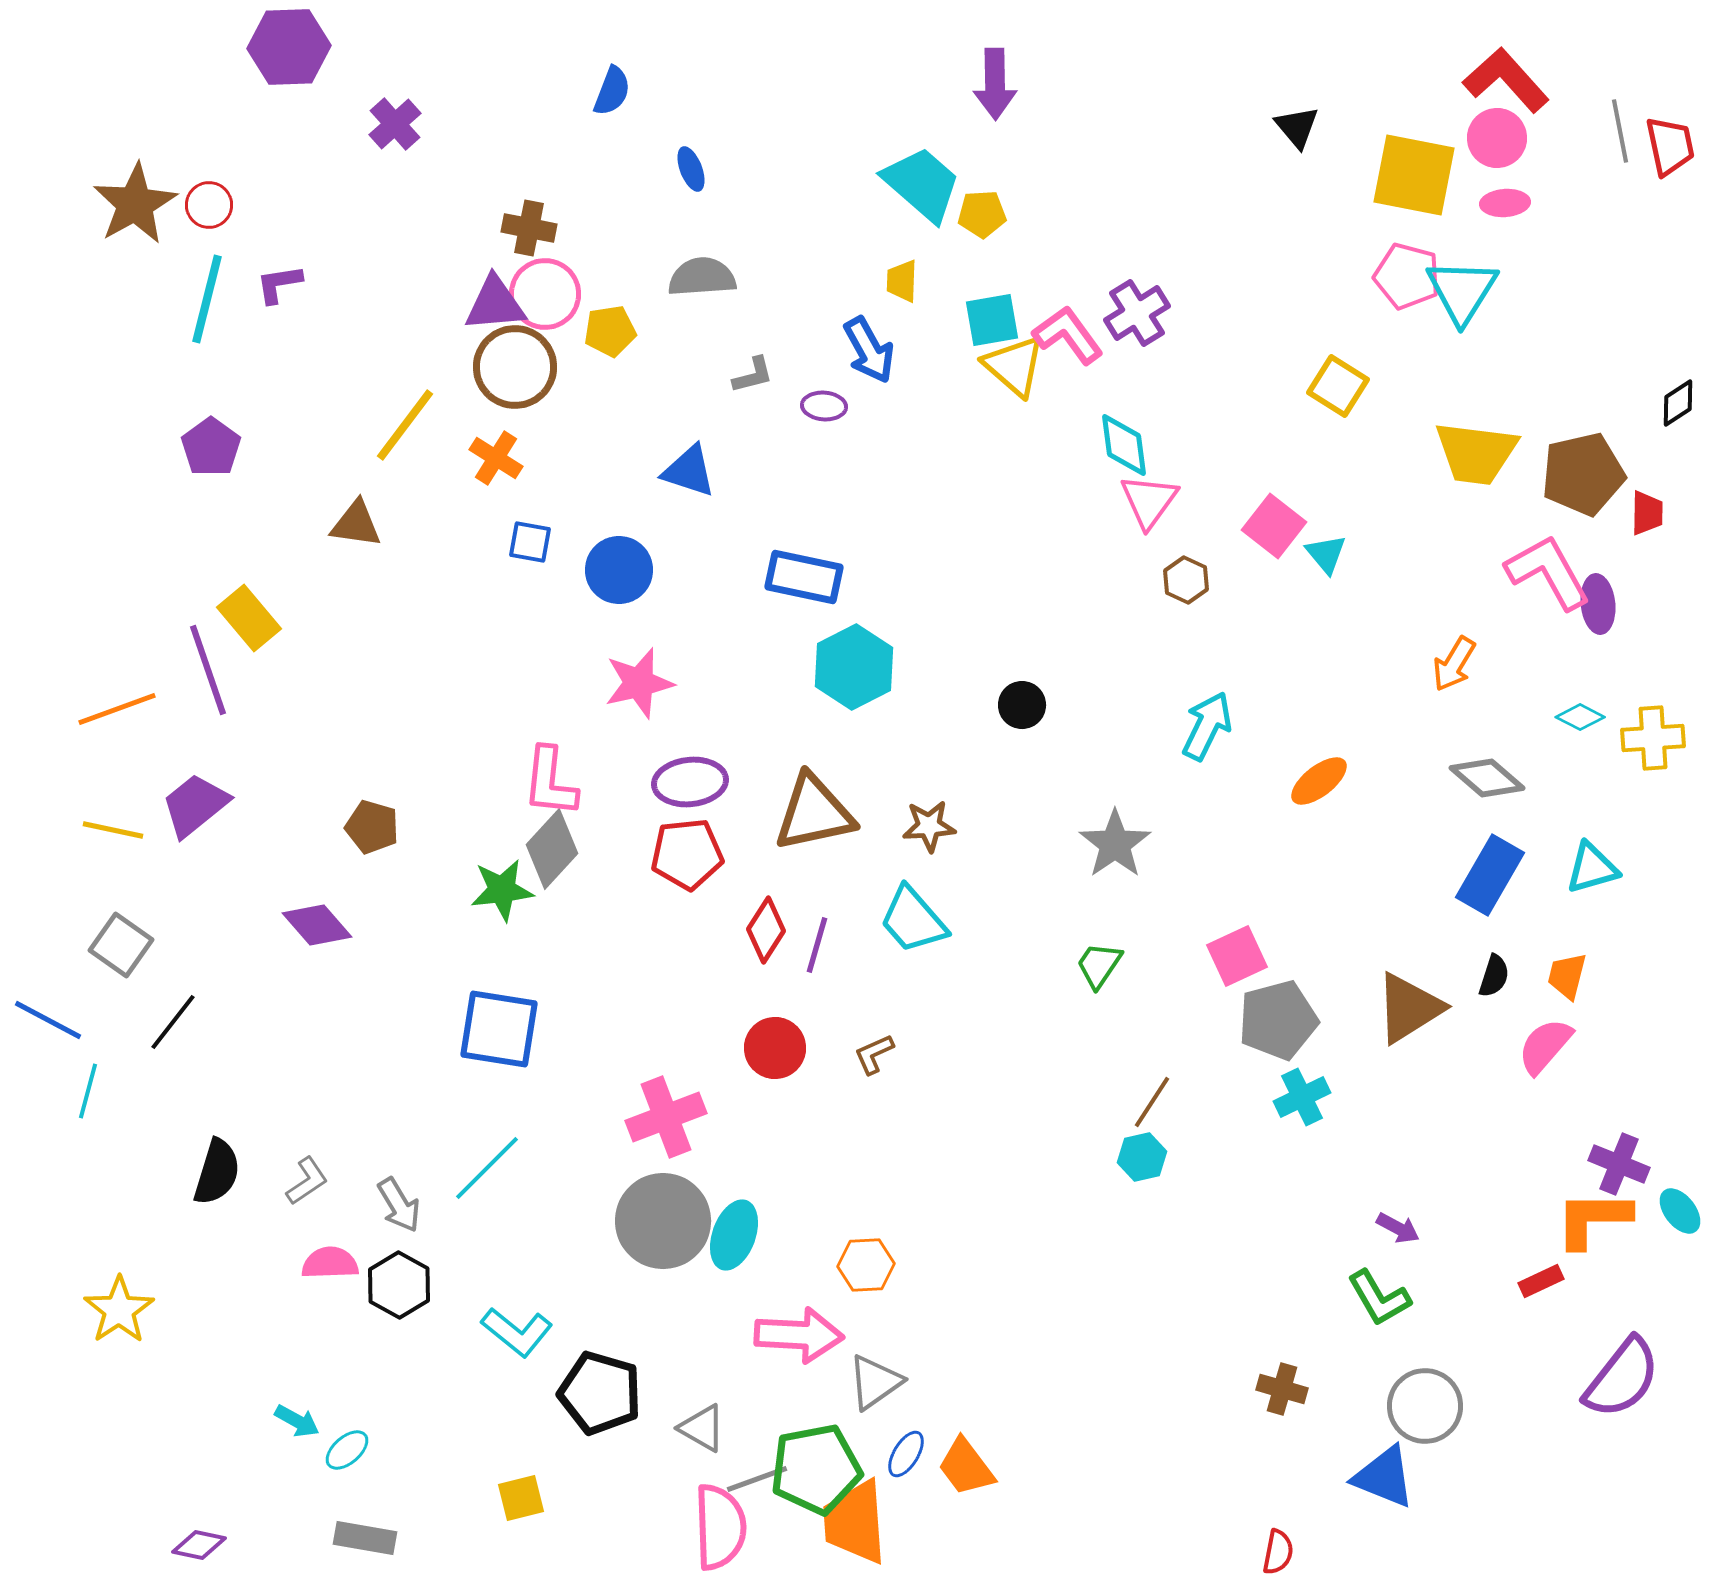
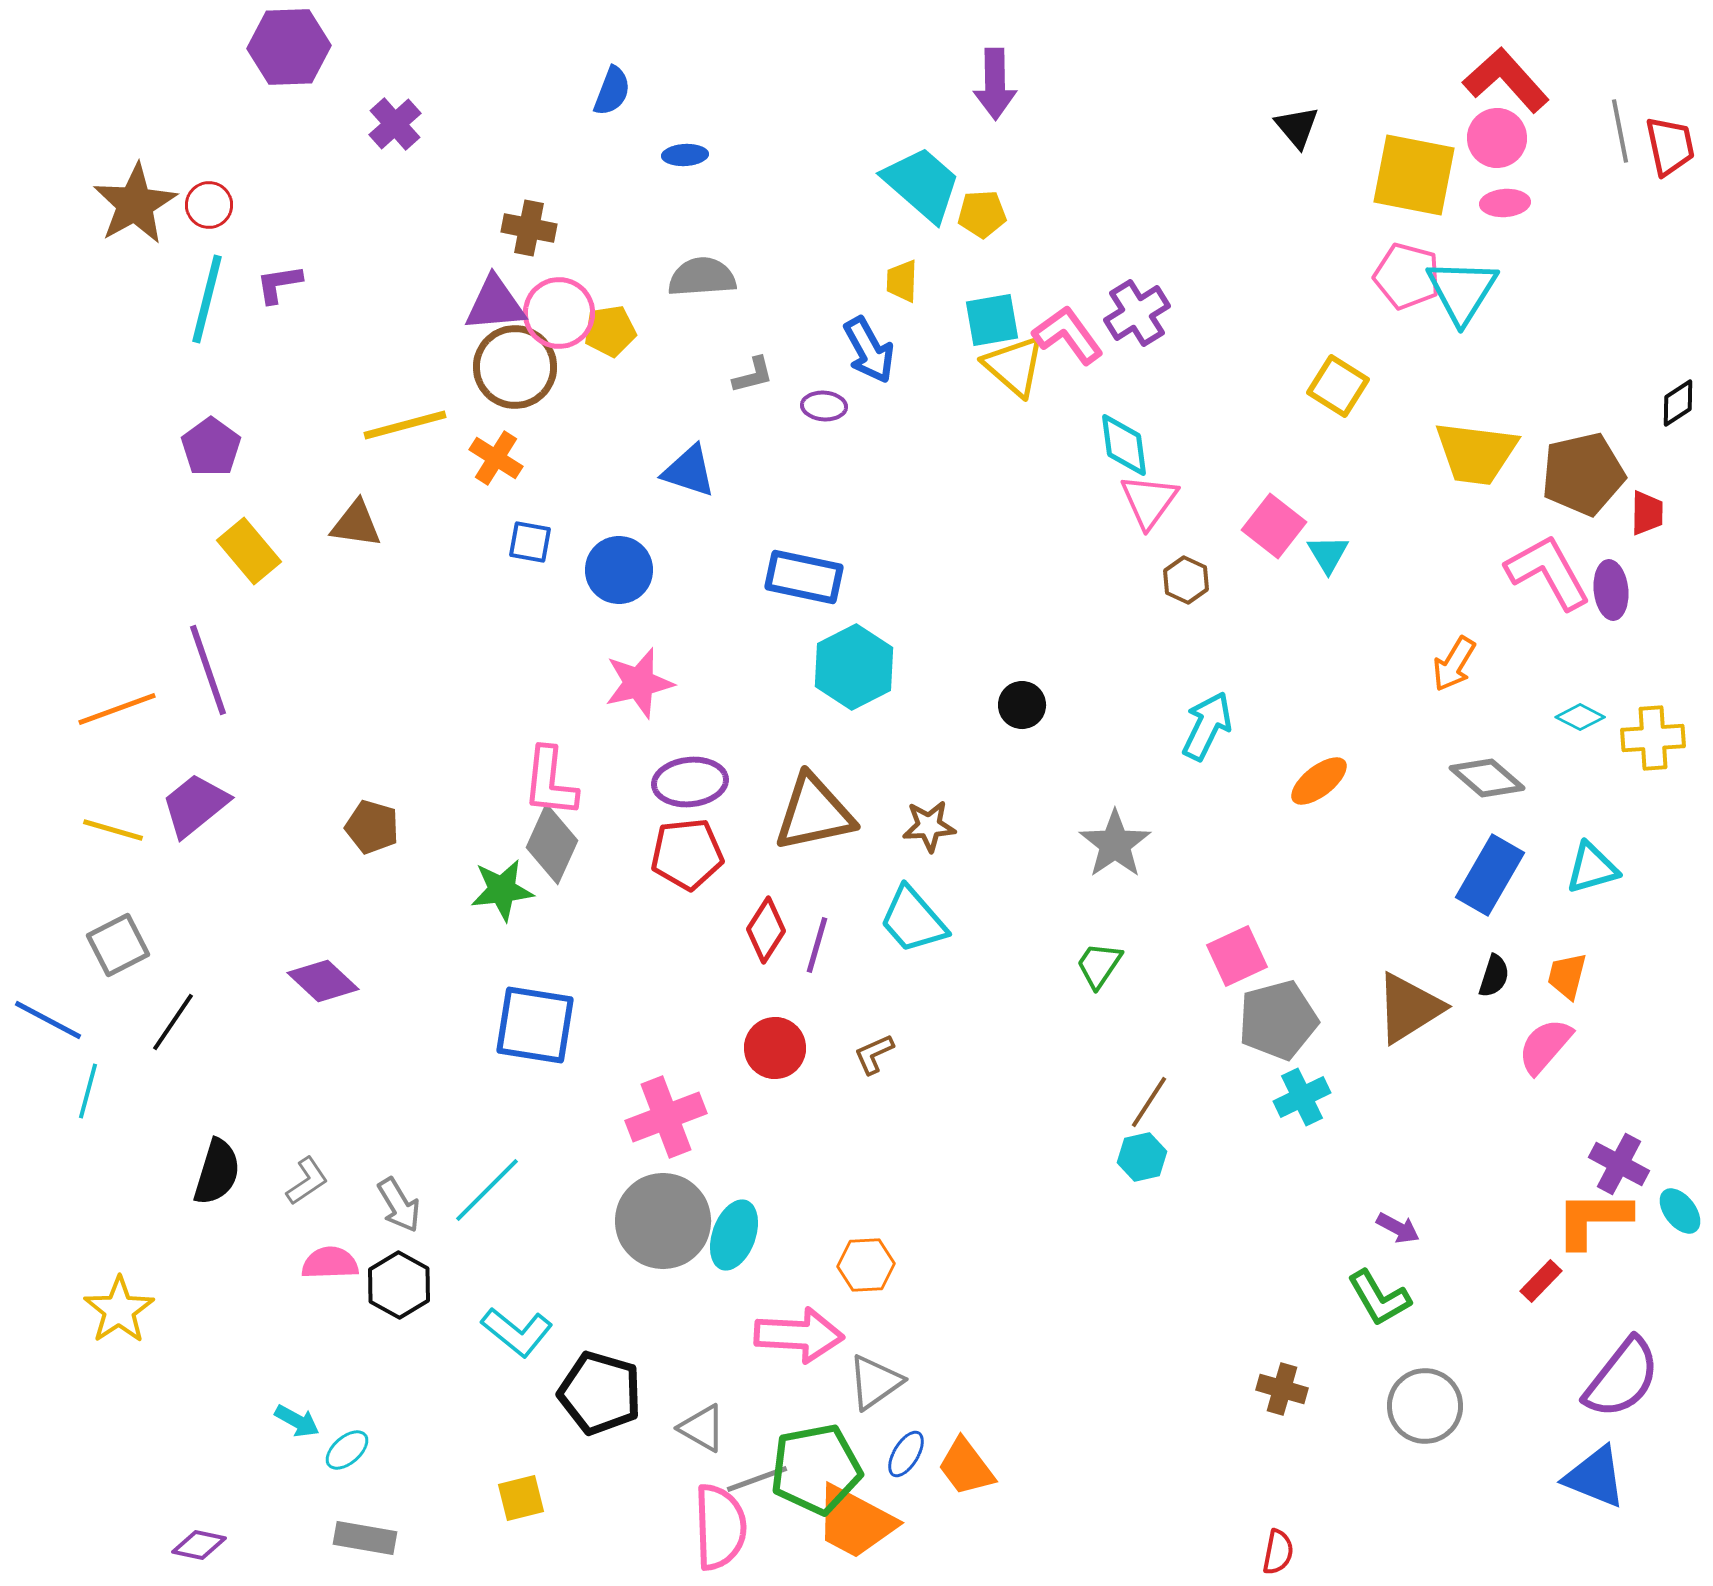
blue ellipse at (691, 169): moved 6 px left, 14 px up; rotated 72 degrees counterclockwise
pink circle at (545, 294): moved 14 px right, 19 px down
yellow line at (405, 425): rotated 38 degrees clockwise
cyan triangle at (1326, 554): moved 2 px right; rotated 9 degrees clockwise
purple ellipse at (1598, 604): moved 13 px right, 14 px up
yellow rectangle at (249, 618): moved 67 px up
yellow line at (113, 830): rotated 4 degrees clockwise
gray diamond at (552, 849): moved 5 px up; rotated 18 degrees counterclockwise
purple diamond at (317, 925): moved 6 px right, 56 px down; rotated 6 degrees counterclockwise
gray square at (121, 945): moved 3 px left; rotated 28 degrees clockwise
black line at (173, 1022): rotated 4 degrees counterclockwise
blue square at (499, 1029): moved 36 px right, 4 px up
brown line at (1152, 1102): moved 3 px left
purple cross at (1619, 1164): rotated 6 degrees clockwise
cyan line at (487, 1168): moved 22 px down
red rectangle at (1541, 1281): rotated 21 degrees counterclockwise
blue triangle at (1384, 1477): moved 211 px right
orange trapezoid at (855, 1522): rotated 58 degrees counterclockwise
